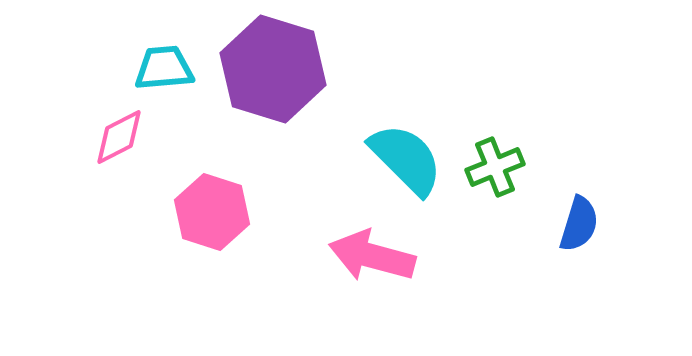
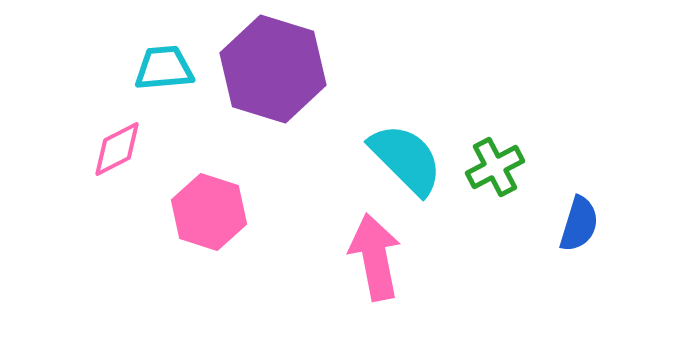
pink diamond: moved 2 px left, 12 px down
green cross: rotated 6 degrees counterclockwise
pink hexagon: moved 3 px left
pink arrow: moved 3 px right, 1 px down; rotated 64 degrees clockwise
